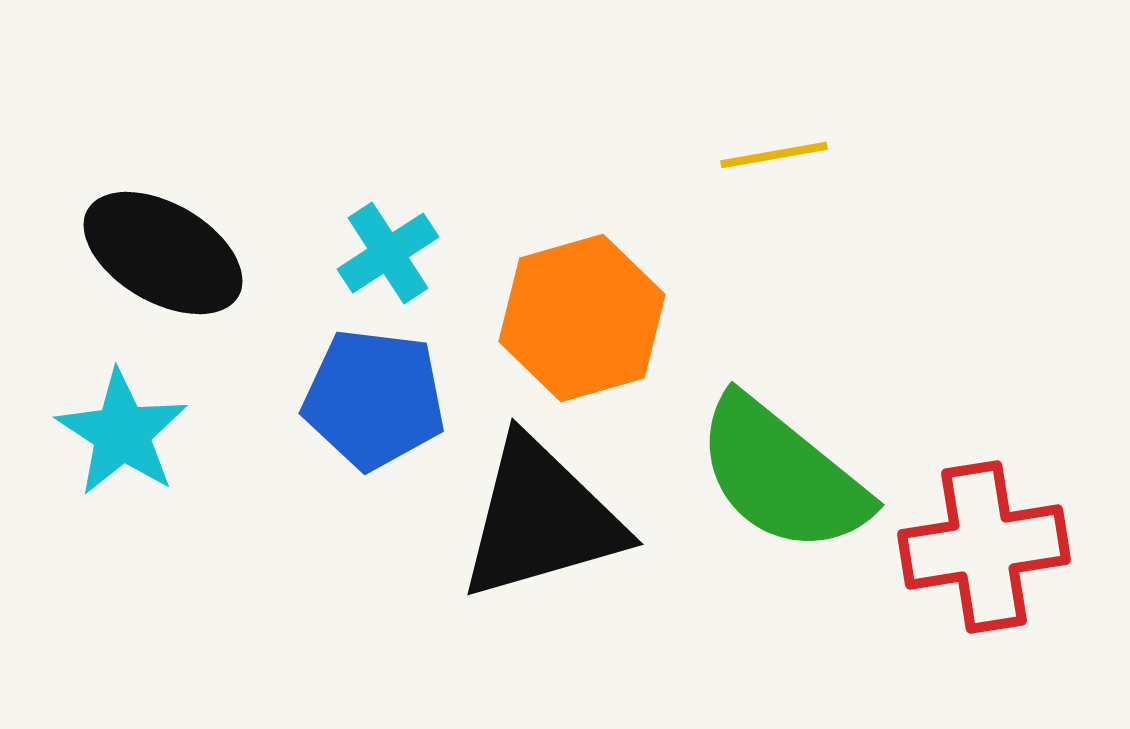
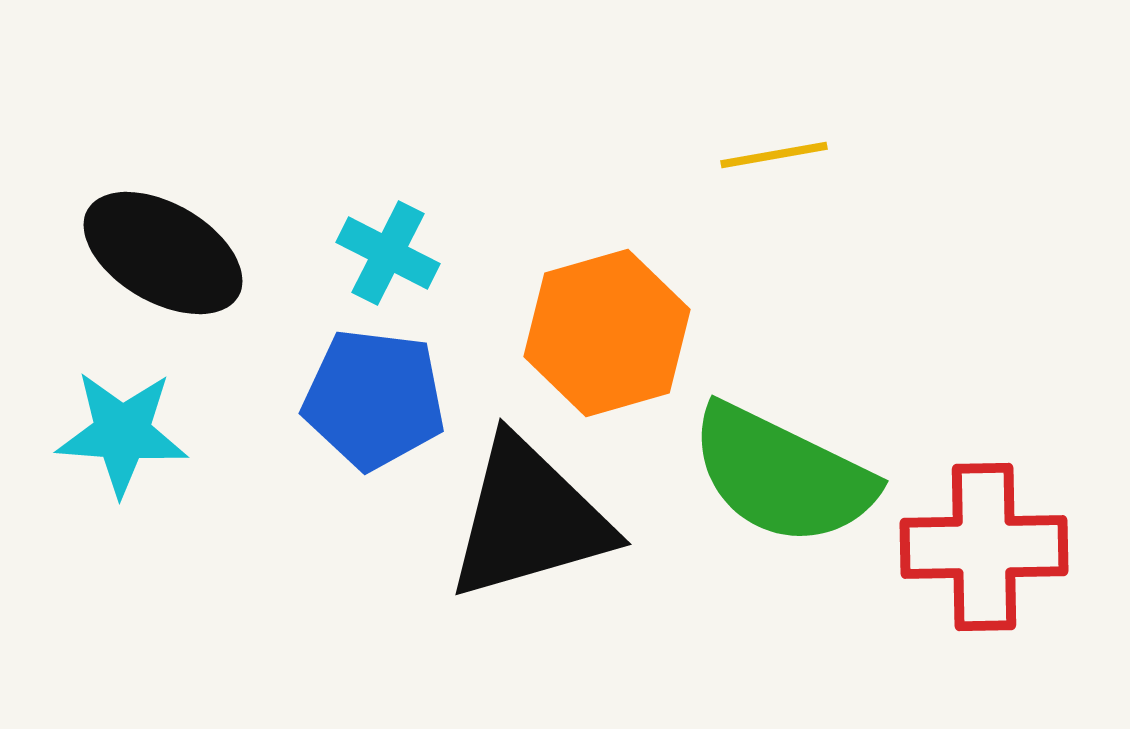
cyan cross: rotated 30 degrees counterclockwise
orange hexagon: moved 25 px right, 15 px down
cyan star: rotated 29 degrees counterclockwise
green semicircle: rotated 13 degrees counterclockwise
black triangle: moved 12 px left
red cross: rotated 8 degrees clockwise
